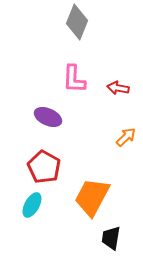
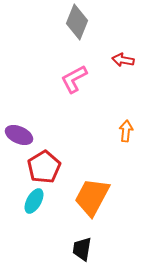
pink L-shape: rotated 60 degrees clockwise
red arrow: moved 5 px right, 28 px up
purple ellipse: moved 29 px left, 18 px down
orange arrow: moved 6 px up; rotated 40 degrees counterclockwise
red pentagon: rotated 12 degrees clockwise
cyan ellipse: moved 2 px right, 4 px up
black trapezoid: moved 29 px left, 11 px down
